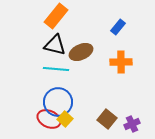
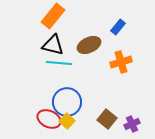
orange rectangle: moved 3 px left
black triangle: moved 2 px left
brown ellipse: moved 8 px right, 7 px up
orange cross: rotated 15 degrees counterclockwise
cyan line: moved 3 px right, 6 px up
blue circle: moved 9 px right
yellow square: moved 2 px right, 2 px down
